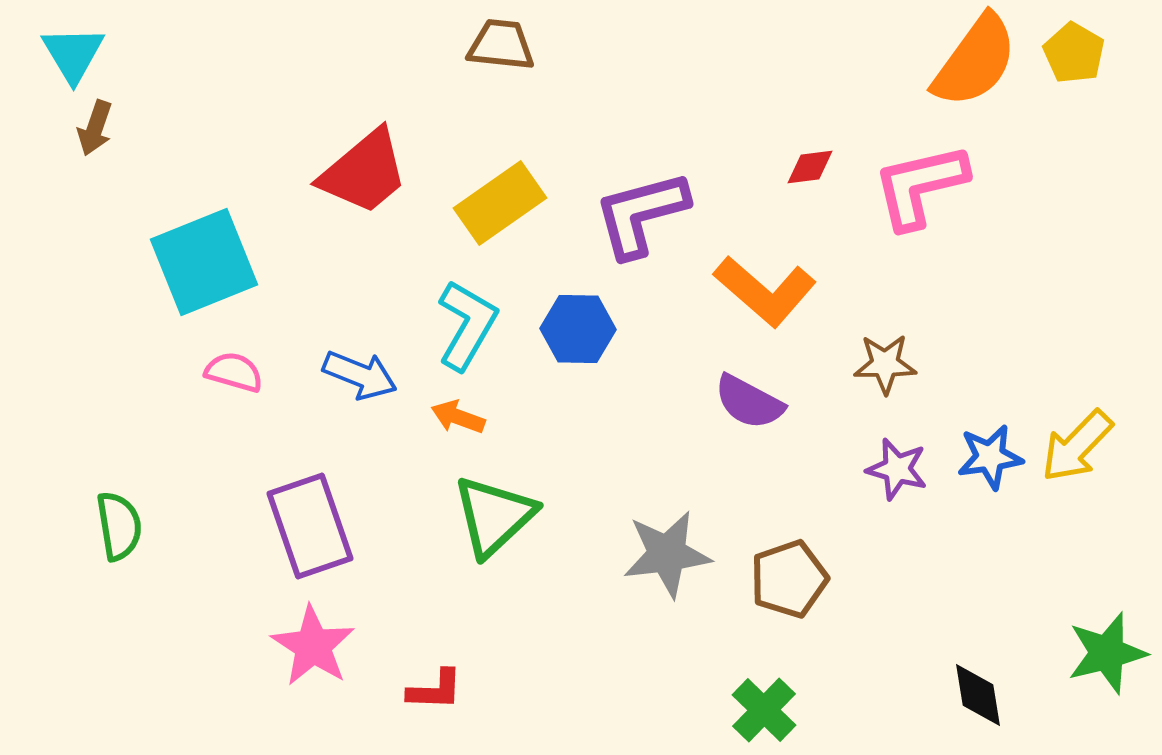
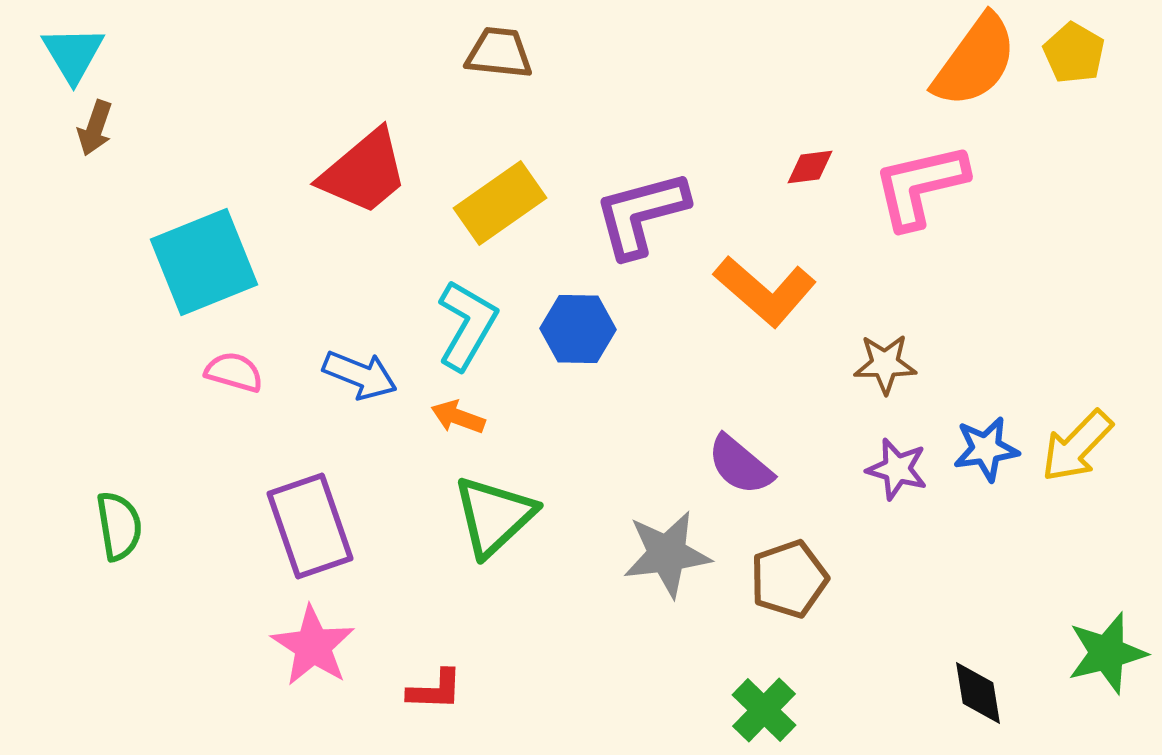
brown trapezoid: moved 2 px left, 8 px down
purple semicircle: moved 9 px left, 63 px down; rotated 12 degrees clockwise
blue star: moved 4 px left, 8 px up
black diamond: moved 2 px up
